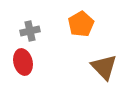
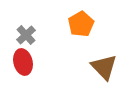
gray cross: moved 4 px left, 4 px down; rotated 30 degrees counterclockwise
